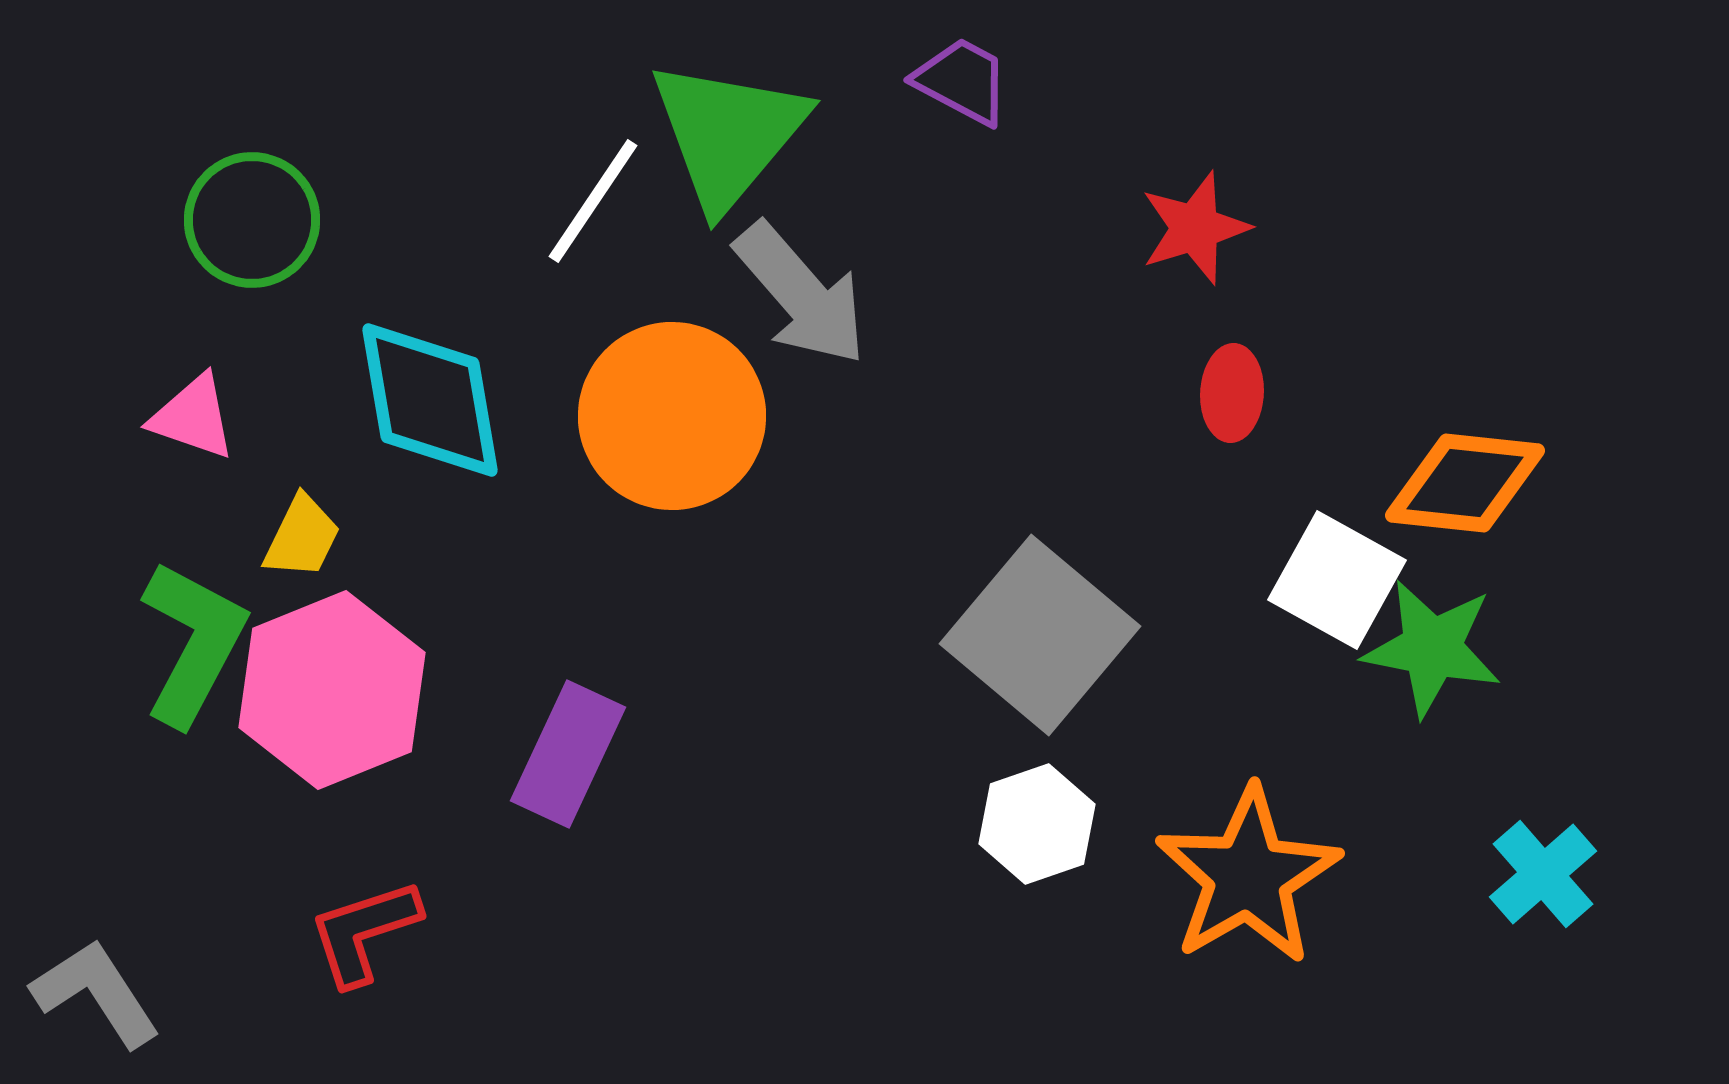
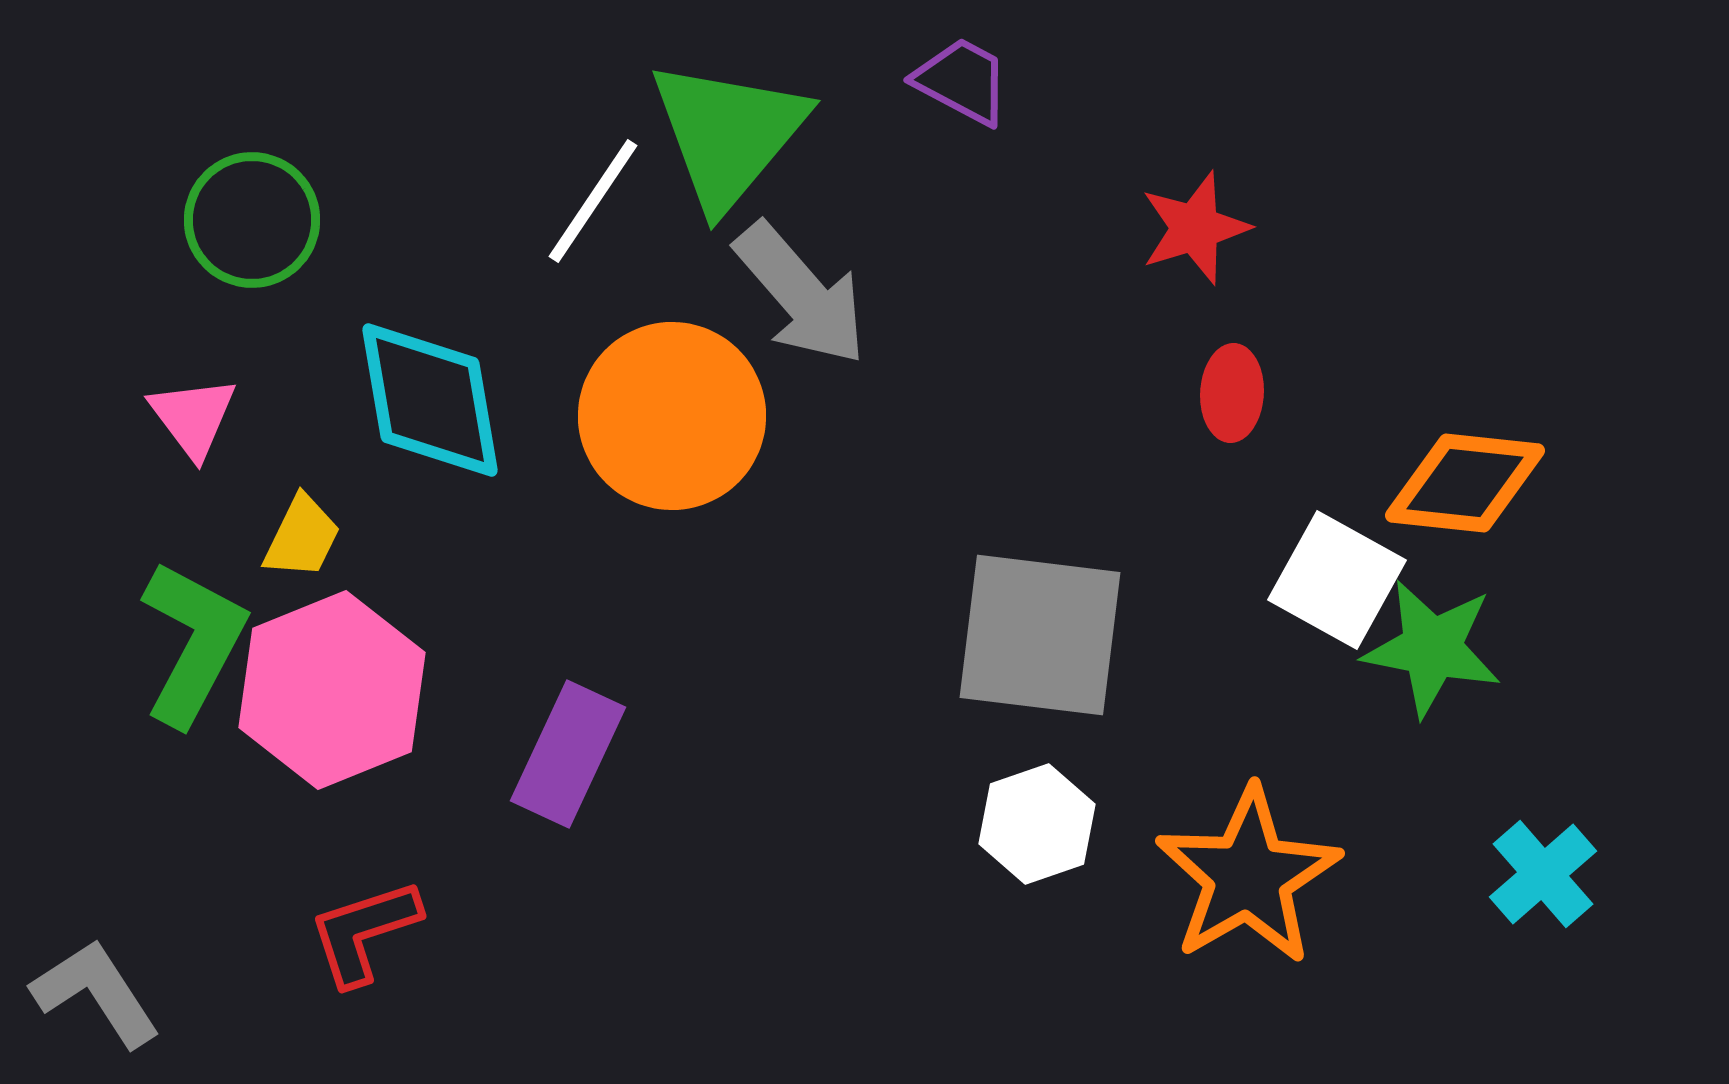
pink triangle: rotated 34 degrees clockwise
gray square: rotated 33 degrees counterclockwise
